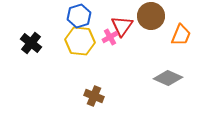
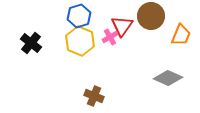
yellow hexagon: rotated 16 degrees clockwise
